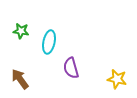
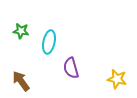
brown arrow: moved 1 px right, 2 px down
